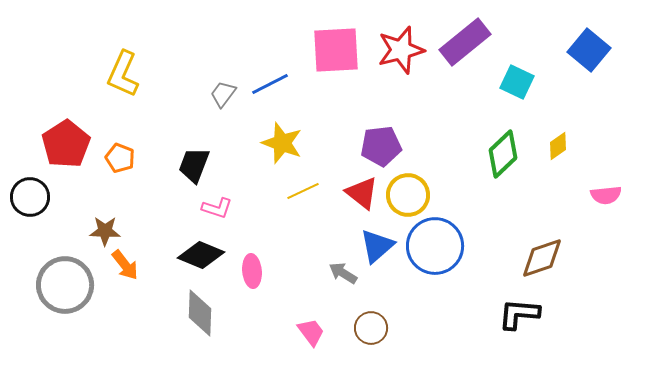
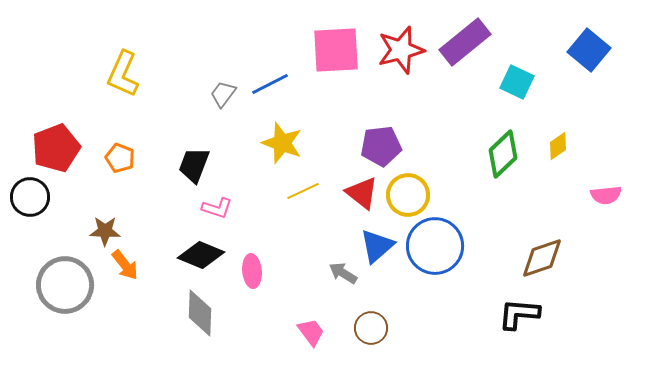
red pentagon: moved 10 px left, 4 px down; rotated 12 degrees clockwise
